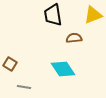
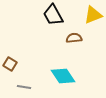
black trapezoid: rotated 20 degrees counterclockwise
cyan diamond: moved 7 px down
